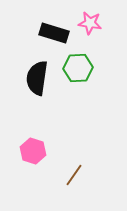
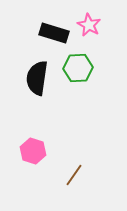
pink star: moved 1 px left, 2 px down; rotated 20 degrees clockwise
